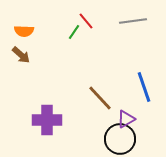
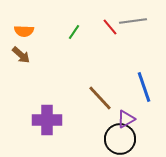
red line: moved 24 px right, 6 px down
